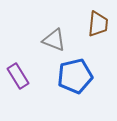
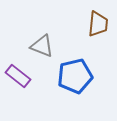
gray triangle: moved 12 px left, 6 px down
purple rectangle: rotated 20 degrees counterclockwise
